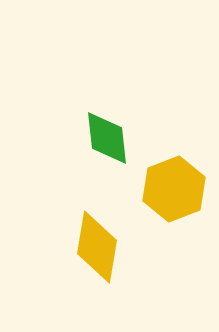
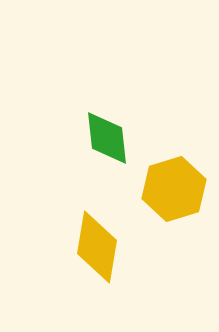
yellow hexagon: rotated 4 degrees clockwise
